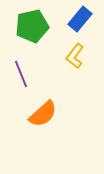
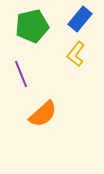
yellow L-shape: moved 1 px right, 2 px up
